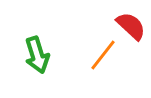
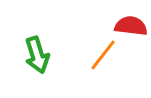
red semicircle: rotated 36 degrees counterclockwise
